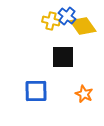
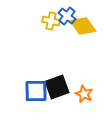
black square: moved 6 px left, 30 px down; rotated 20 degrees counterclockwise
